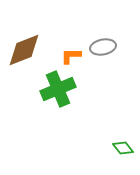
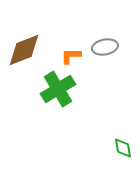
gray ellipse: moved 2 px right
green cross: rotated 8 degrees counterclockwise
green diamond: rotated 30 degrees clockwise
